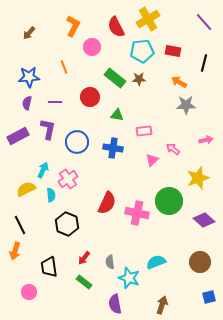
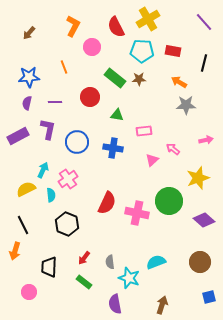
cyan pentagon at (142, 51): rotated 10 degrees clockwise
black line at (20, 225): moved 3 px right
black trapezoid at (49, 267): rotated 10 degrees clockwise
